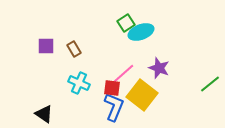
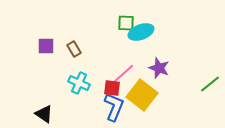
green square: rotated 36 degrees clockwise
